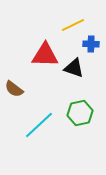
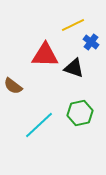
blue cross: moved 2 px up; rotated 35 degrees clockwise
brown semicircle: moved 1 px left, 3 px up
